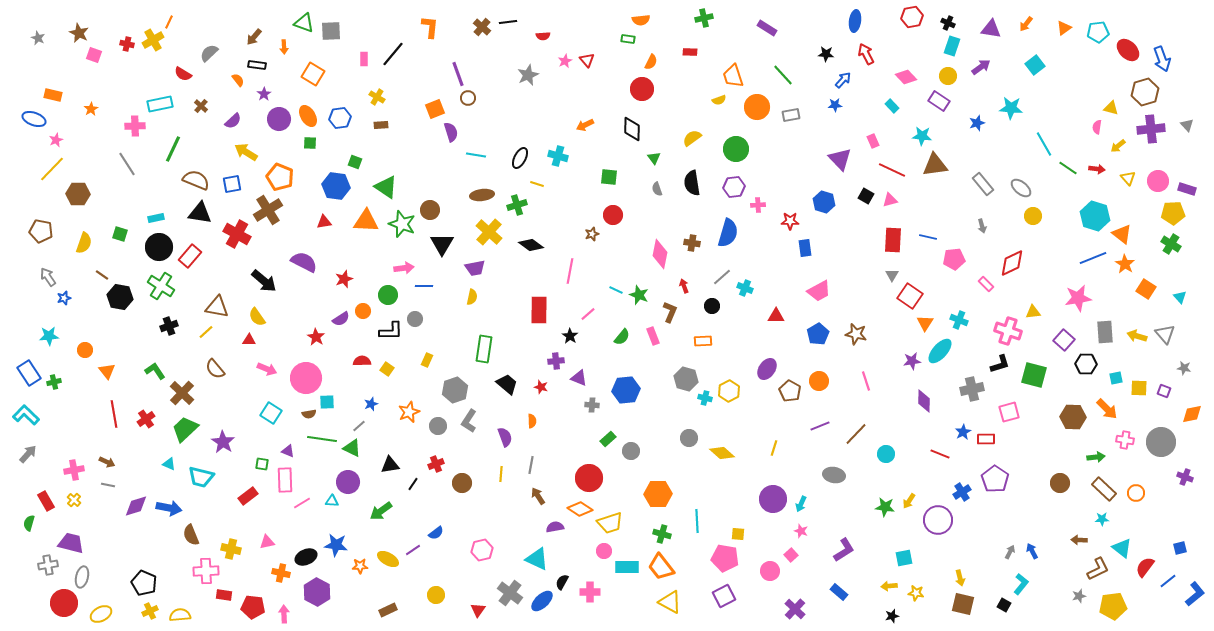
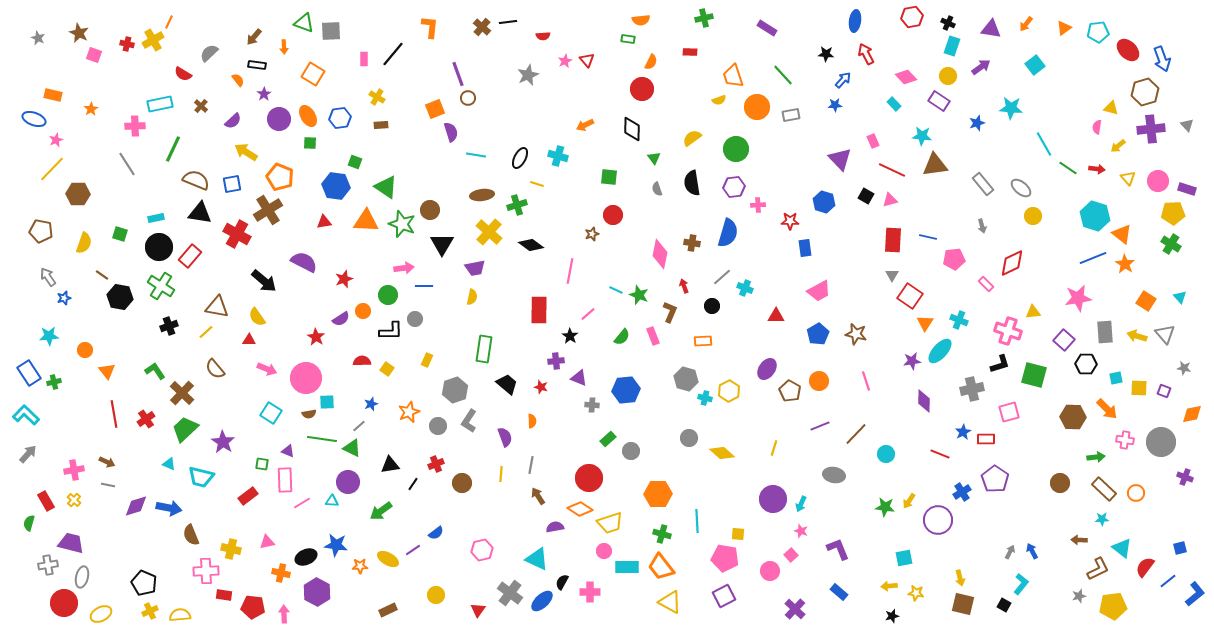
cyan rectangle at (892, 106): moved 2 px right, 2 px up
orange square at (1146, 289): moved 12 px down
purple L-shape at (844, 550): moved 6 px left, 1 px up; rotated 80 degrees counterclockwise
